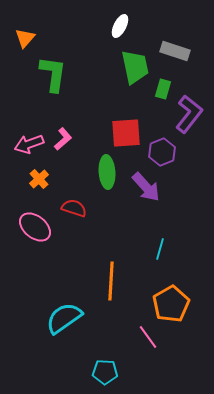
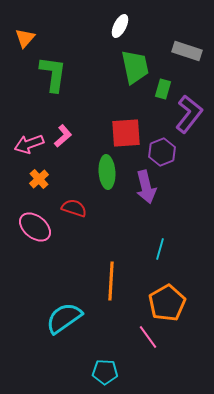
gray rectangle: moved 12 px right
pink L-shape: moved 3 px up
purple arrow: rotated 28 degrees clockwise
orange pentagon: moved 4 px left, 1 px up
